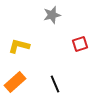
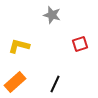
gray star: rotated 30 degrees clockwise
black line: rotated 48 degrees clockwise
